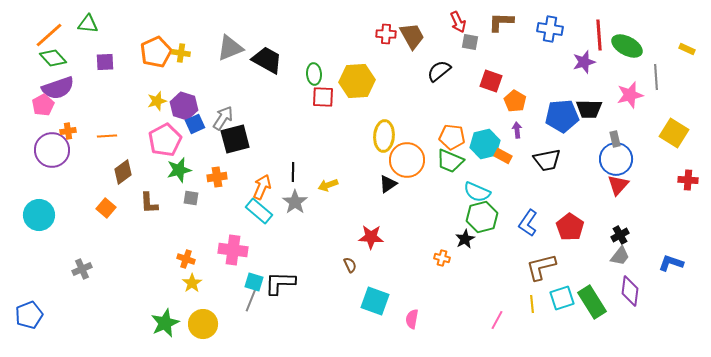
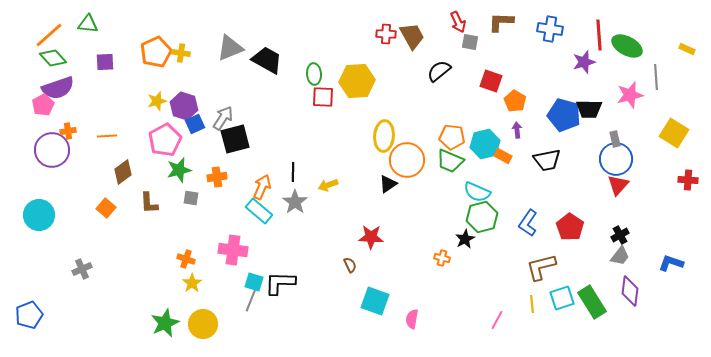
blue pentagon at (562, 116): moved 2 px right, 1 px up; rotated 20 degrees clockwise
